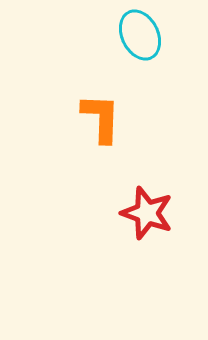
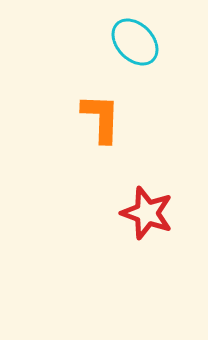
cyan ellipse: moved 5 px left, 7 px down; rotated 18 degrees counterclockwise
